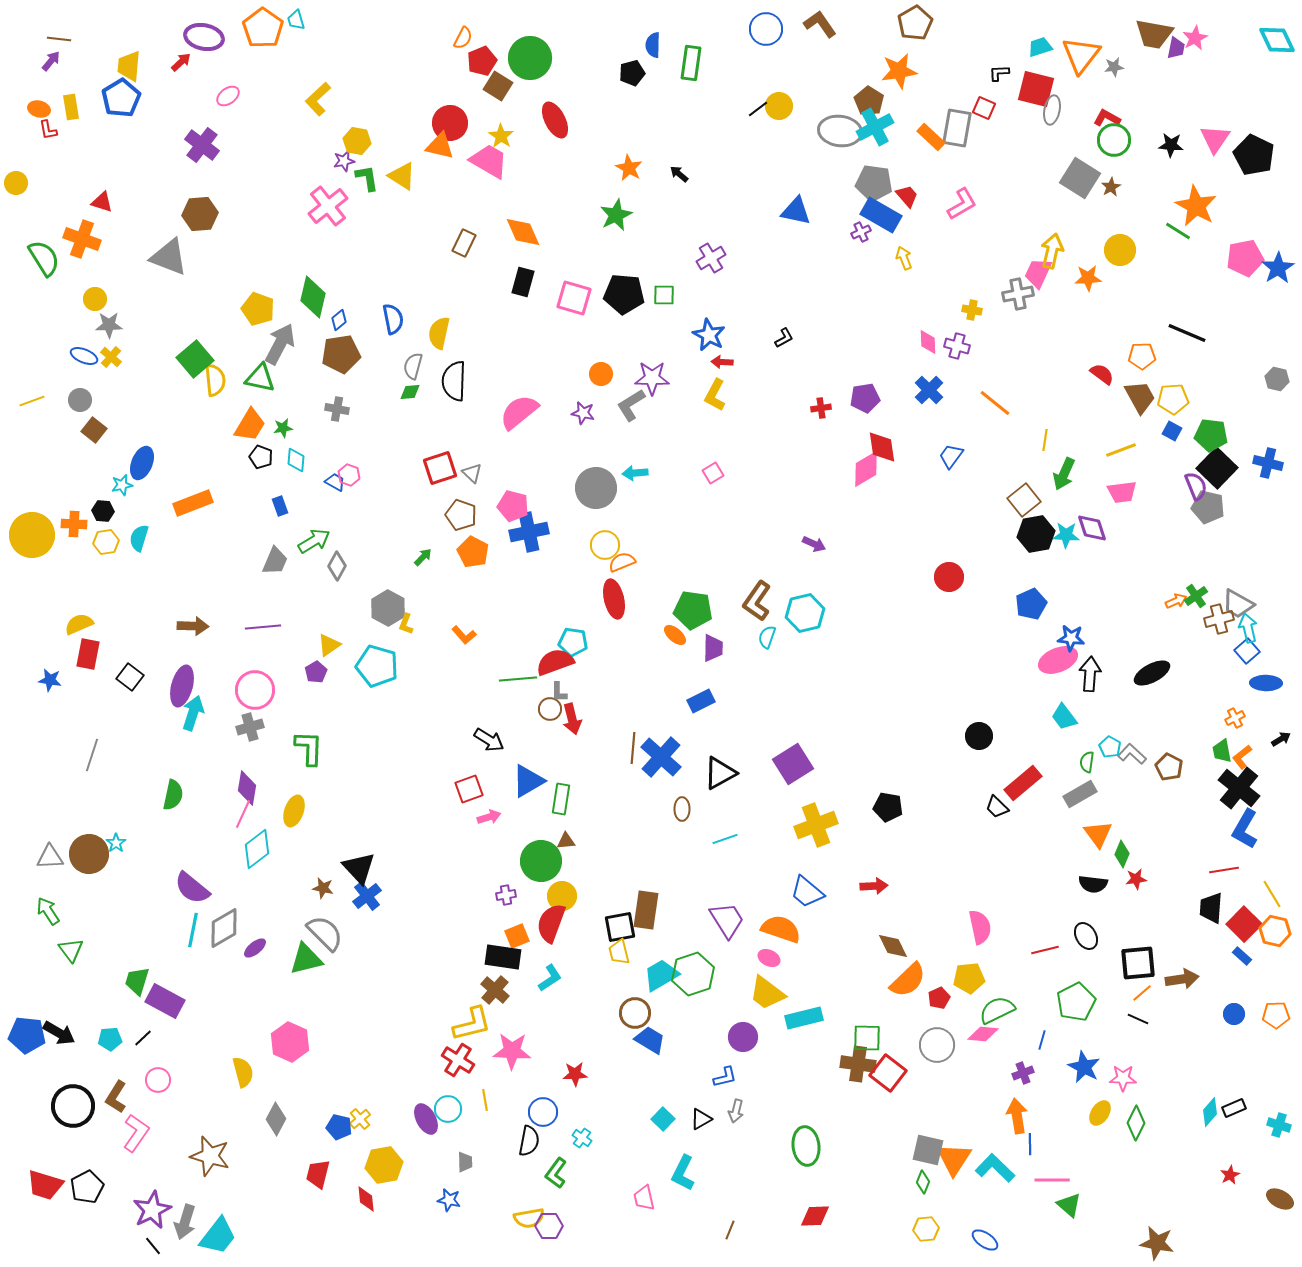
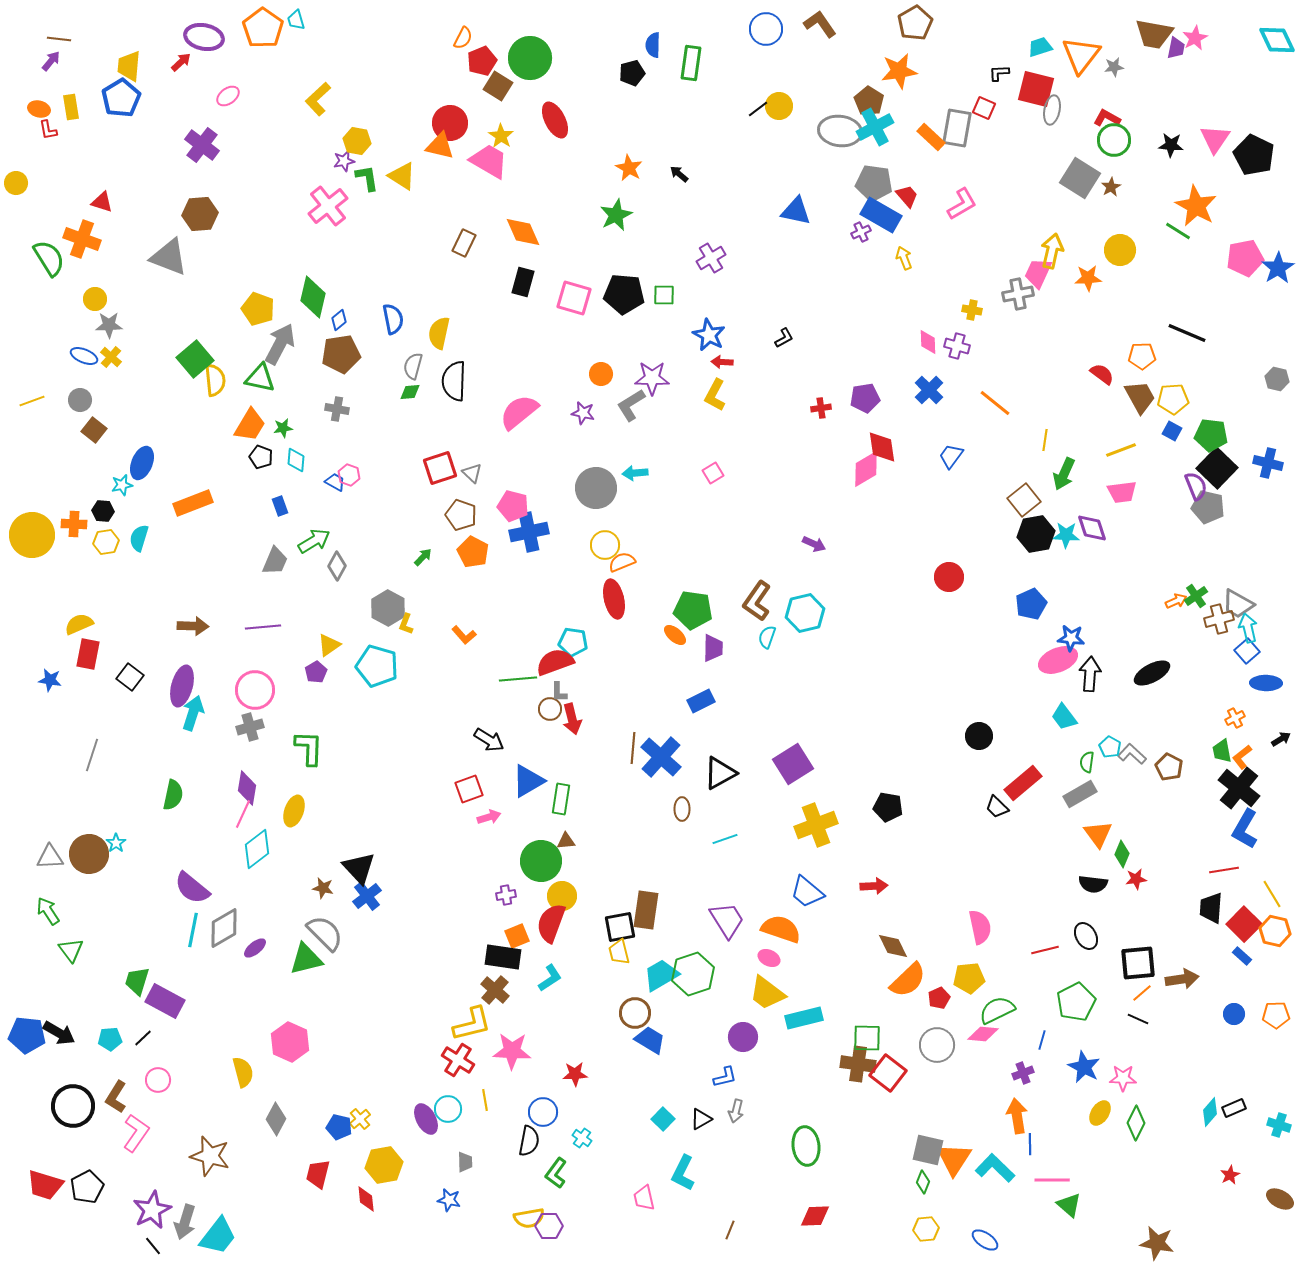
green semicircle at (44, 258): moved 5 px right
